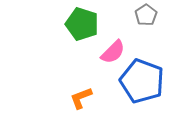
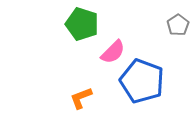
gray pentagon: moved 32 px right, 10 px down
